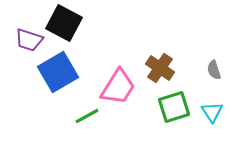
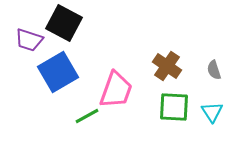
brown cross: moved 7 px right, 2 px up
pink trapezoid: moved 2 px left, 3 px down; rotated 12 degrees counterclockwise
green square: rotated 20 degrees clockwise
